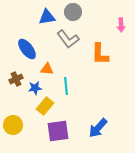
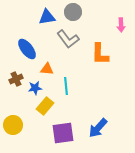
purple square: moved 5 px right, 2 px down
